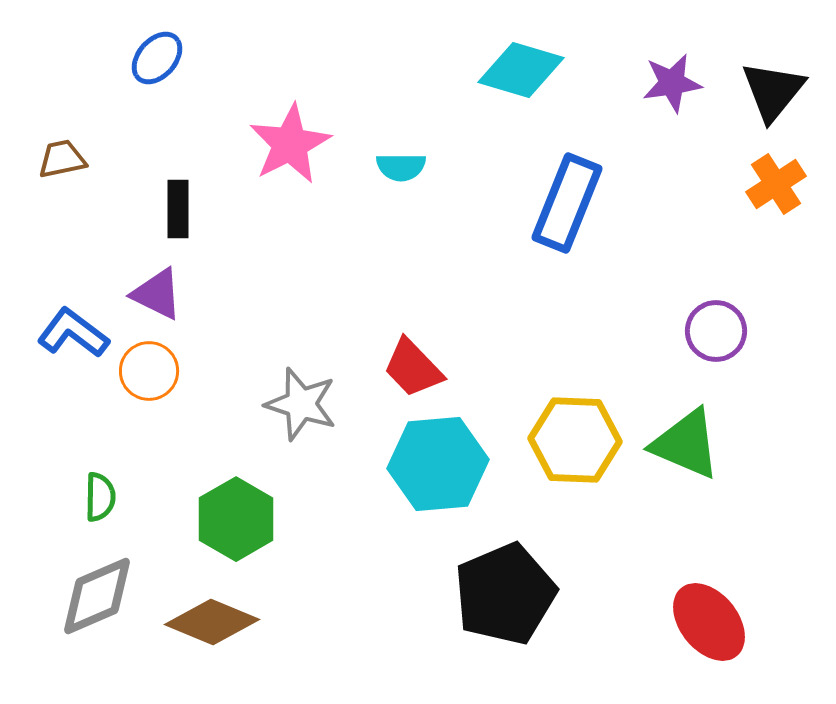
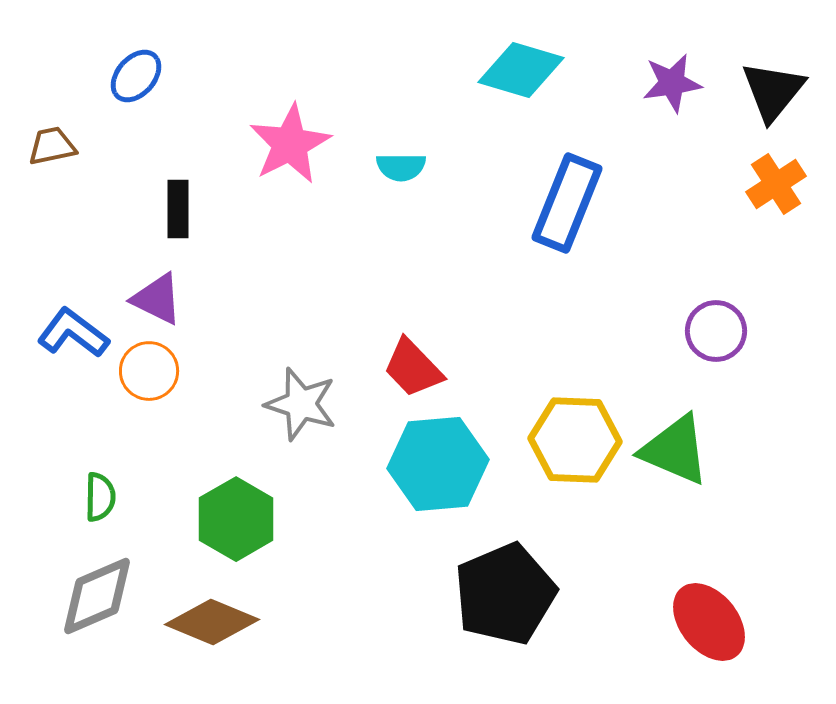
blue ellipse: moved 21 px left, 18 px down
brown trapezoid: moved 10 px left, 13 px up
purple triangle: moved 5 px down
green triangle: moved 11 px left, 6 px down
